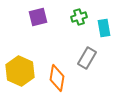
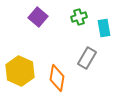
purple square: rotated 36 degrees counterclockwise
